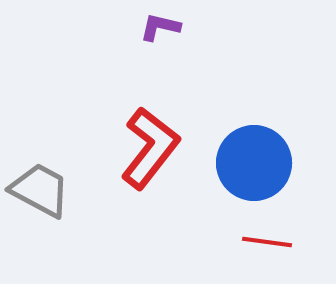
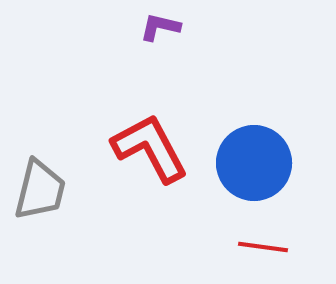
red L-shape: rotated 66 degrees counterclockwise
gray trapezoid: rotated 76 degrees clockwise
red line: moved 4 px left, 5 px down
